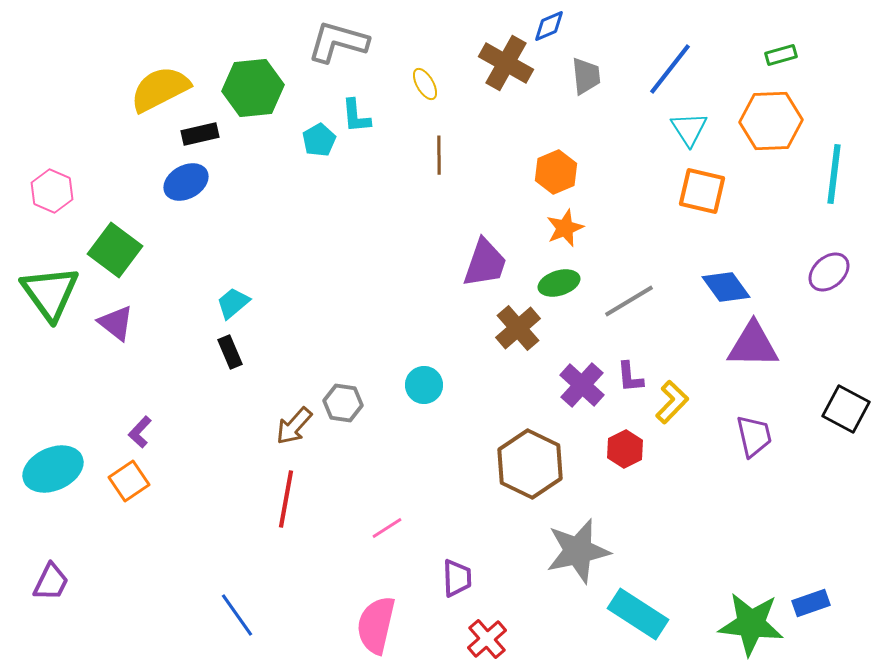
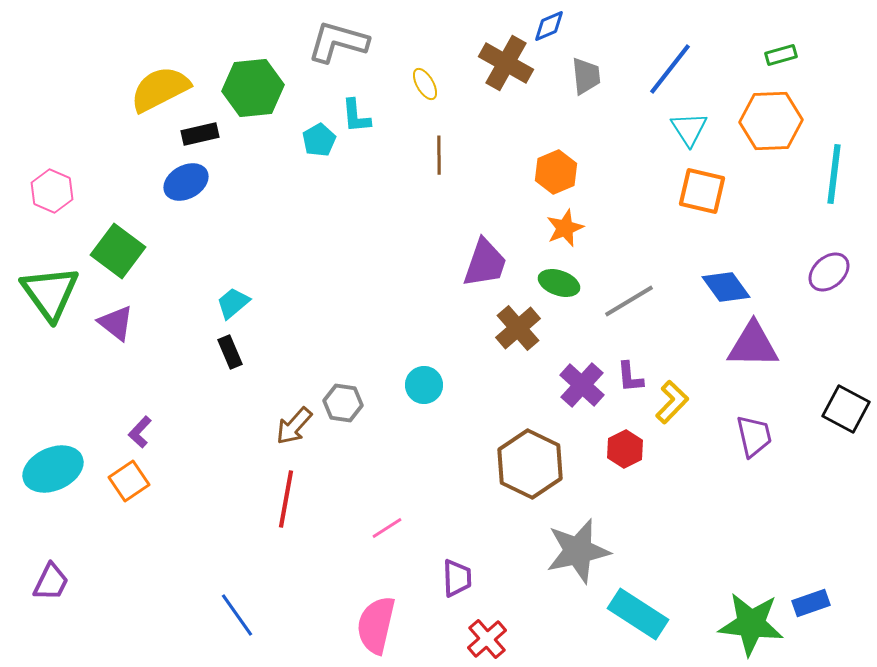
green square at (115, 250): moved 3 px right, 1 px down
green ellipse at (559, 283): rotated 36 degrees clockwise
